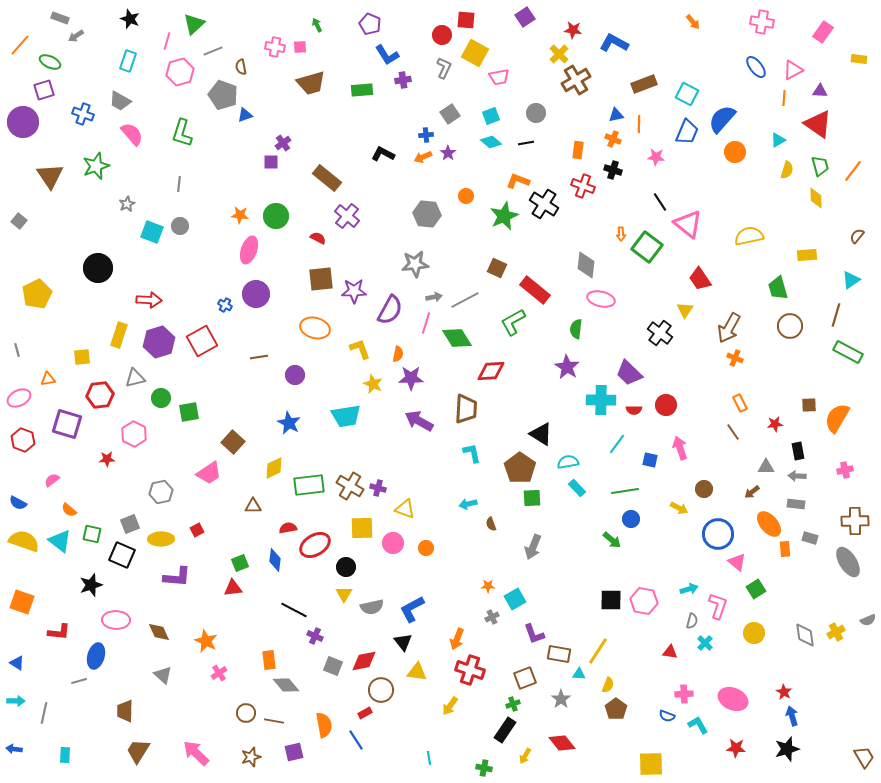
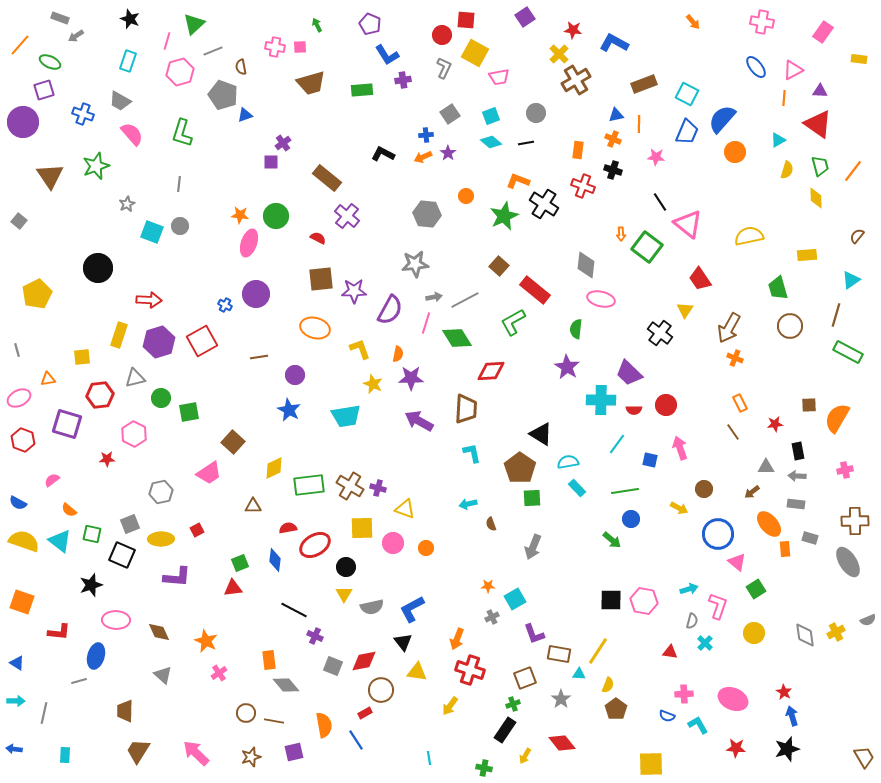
pink ellipse at (249, 250): moved 7 px up
brown square at (497, 268): moved 2 px right, 2 px up; rotated 18 degrees clockwise
blue star at (289, 423): moved 13 px up
